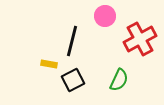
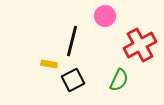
red cross: moved 6 px down
